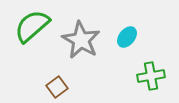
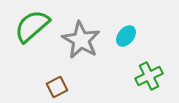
cyan ellipse: moved 1 px left, 1 px up
green cross: moved 2 px left; rotated 16 degrees counterclockwise
brown square: rotated 10 degrees clockwise
